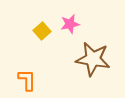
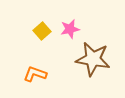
pink star: moved 5 px down
orange L-shape: moved 8 px right, 6 px up; rotated 70 degrees counterclockwise
